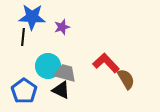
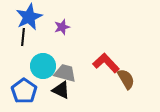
blue star: moved 3 px left; rotated 28 degrees counterclockwise
cyan circle: moved 5 px left
